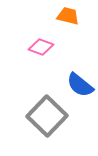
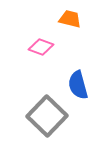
orange trapezoid: moved 2 px right, 3 px down
blue semicircle: moved 2 px left; rotated 36 degrees clockwise
